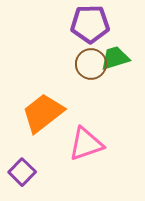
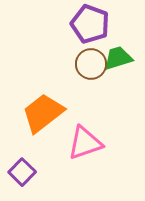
purple pentagon: rotated 21 degrees clockwise
green trapezoid: moved 3 px right
pink triangle: moved 1 px left, 1 px up
